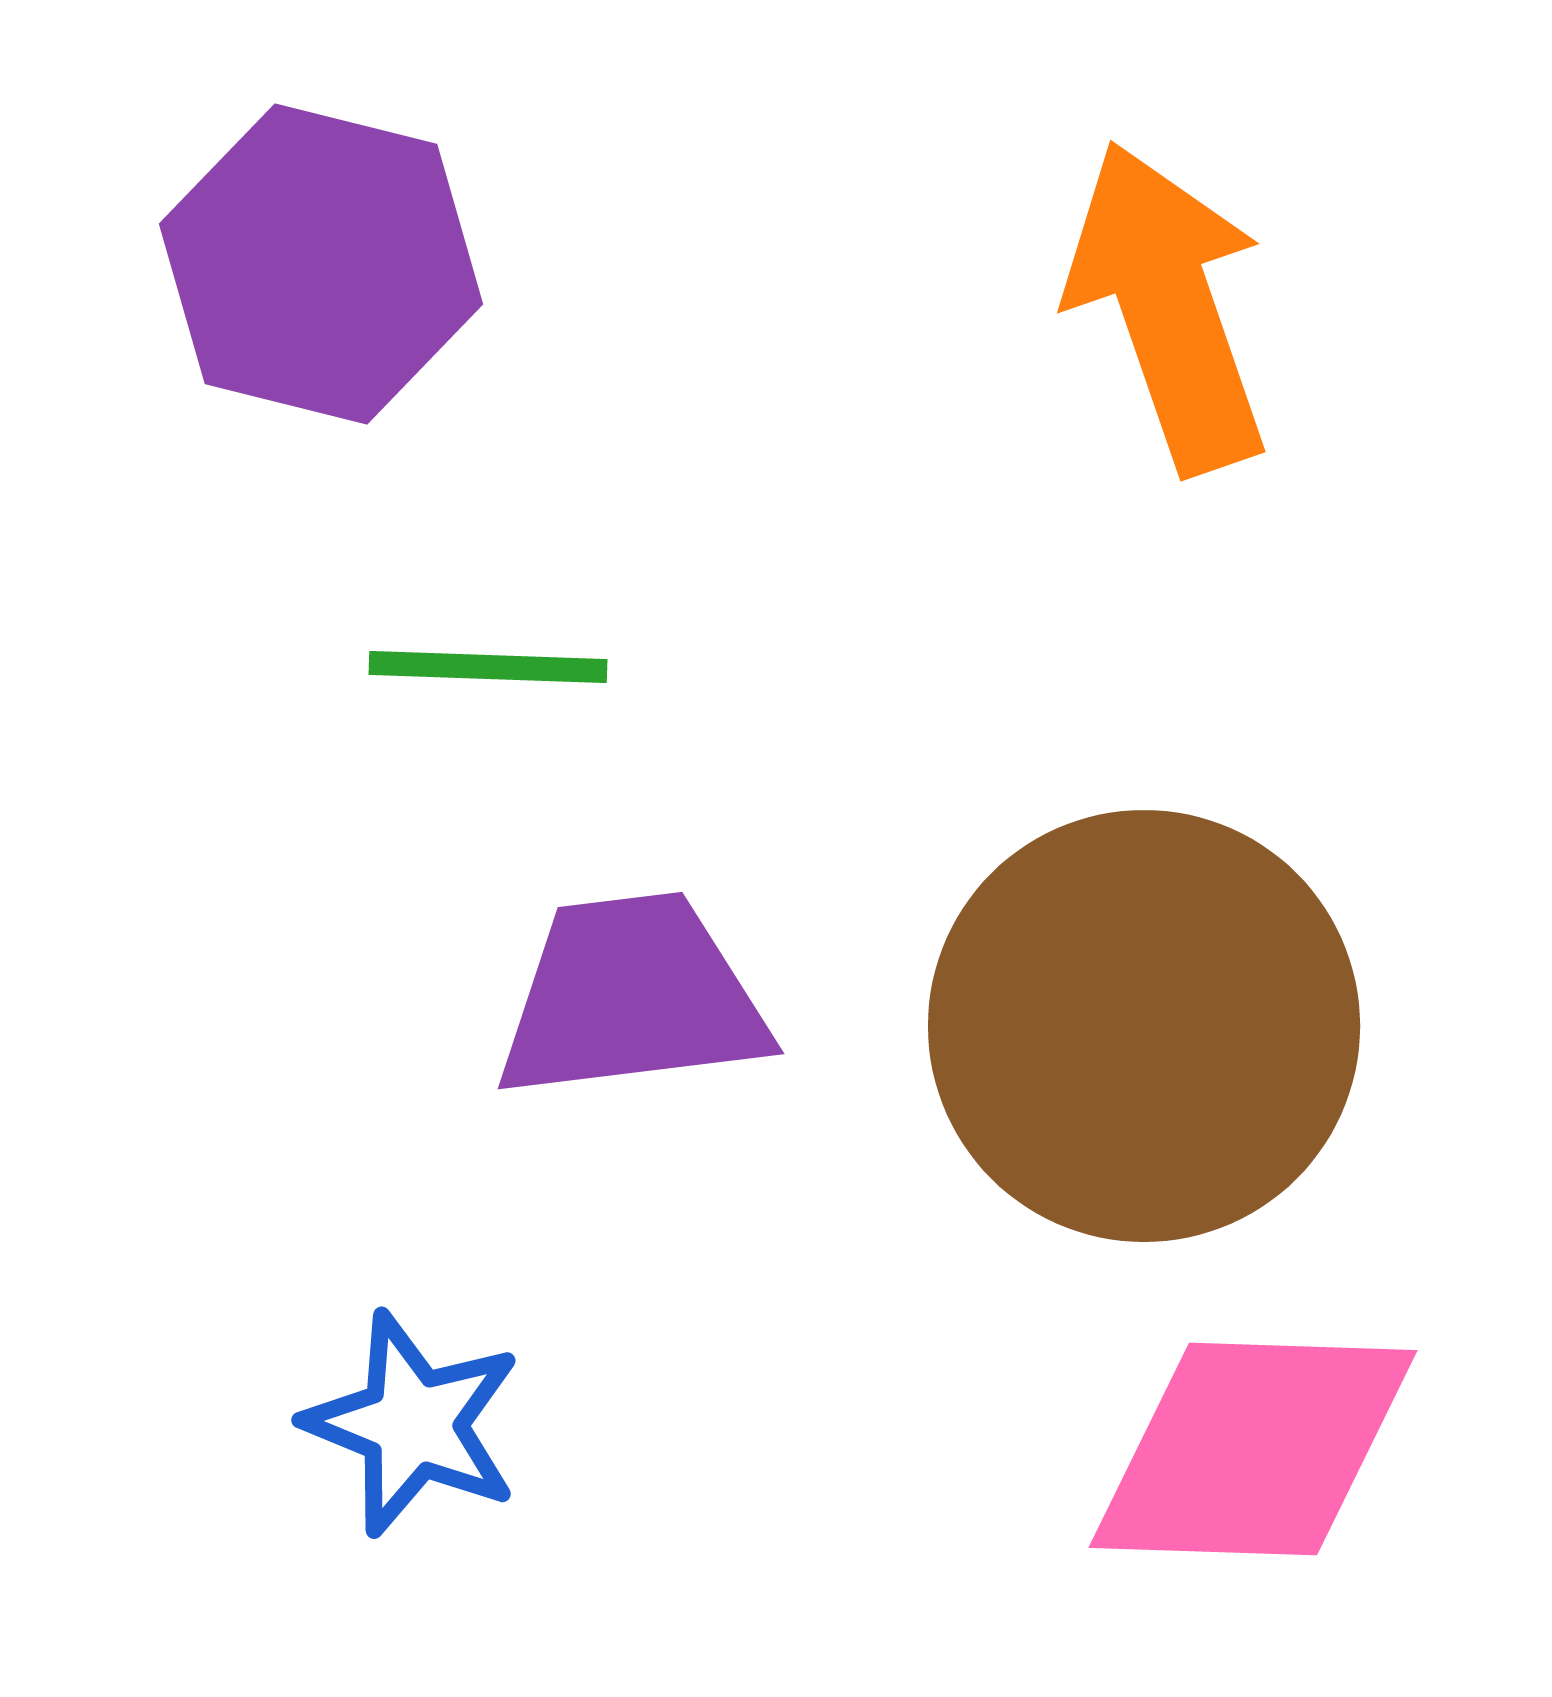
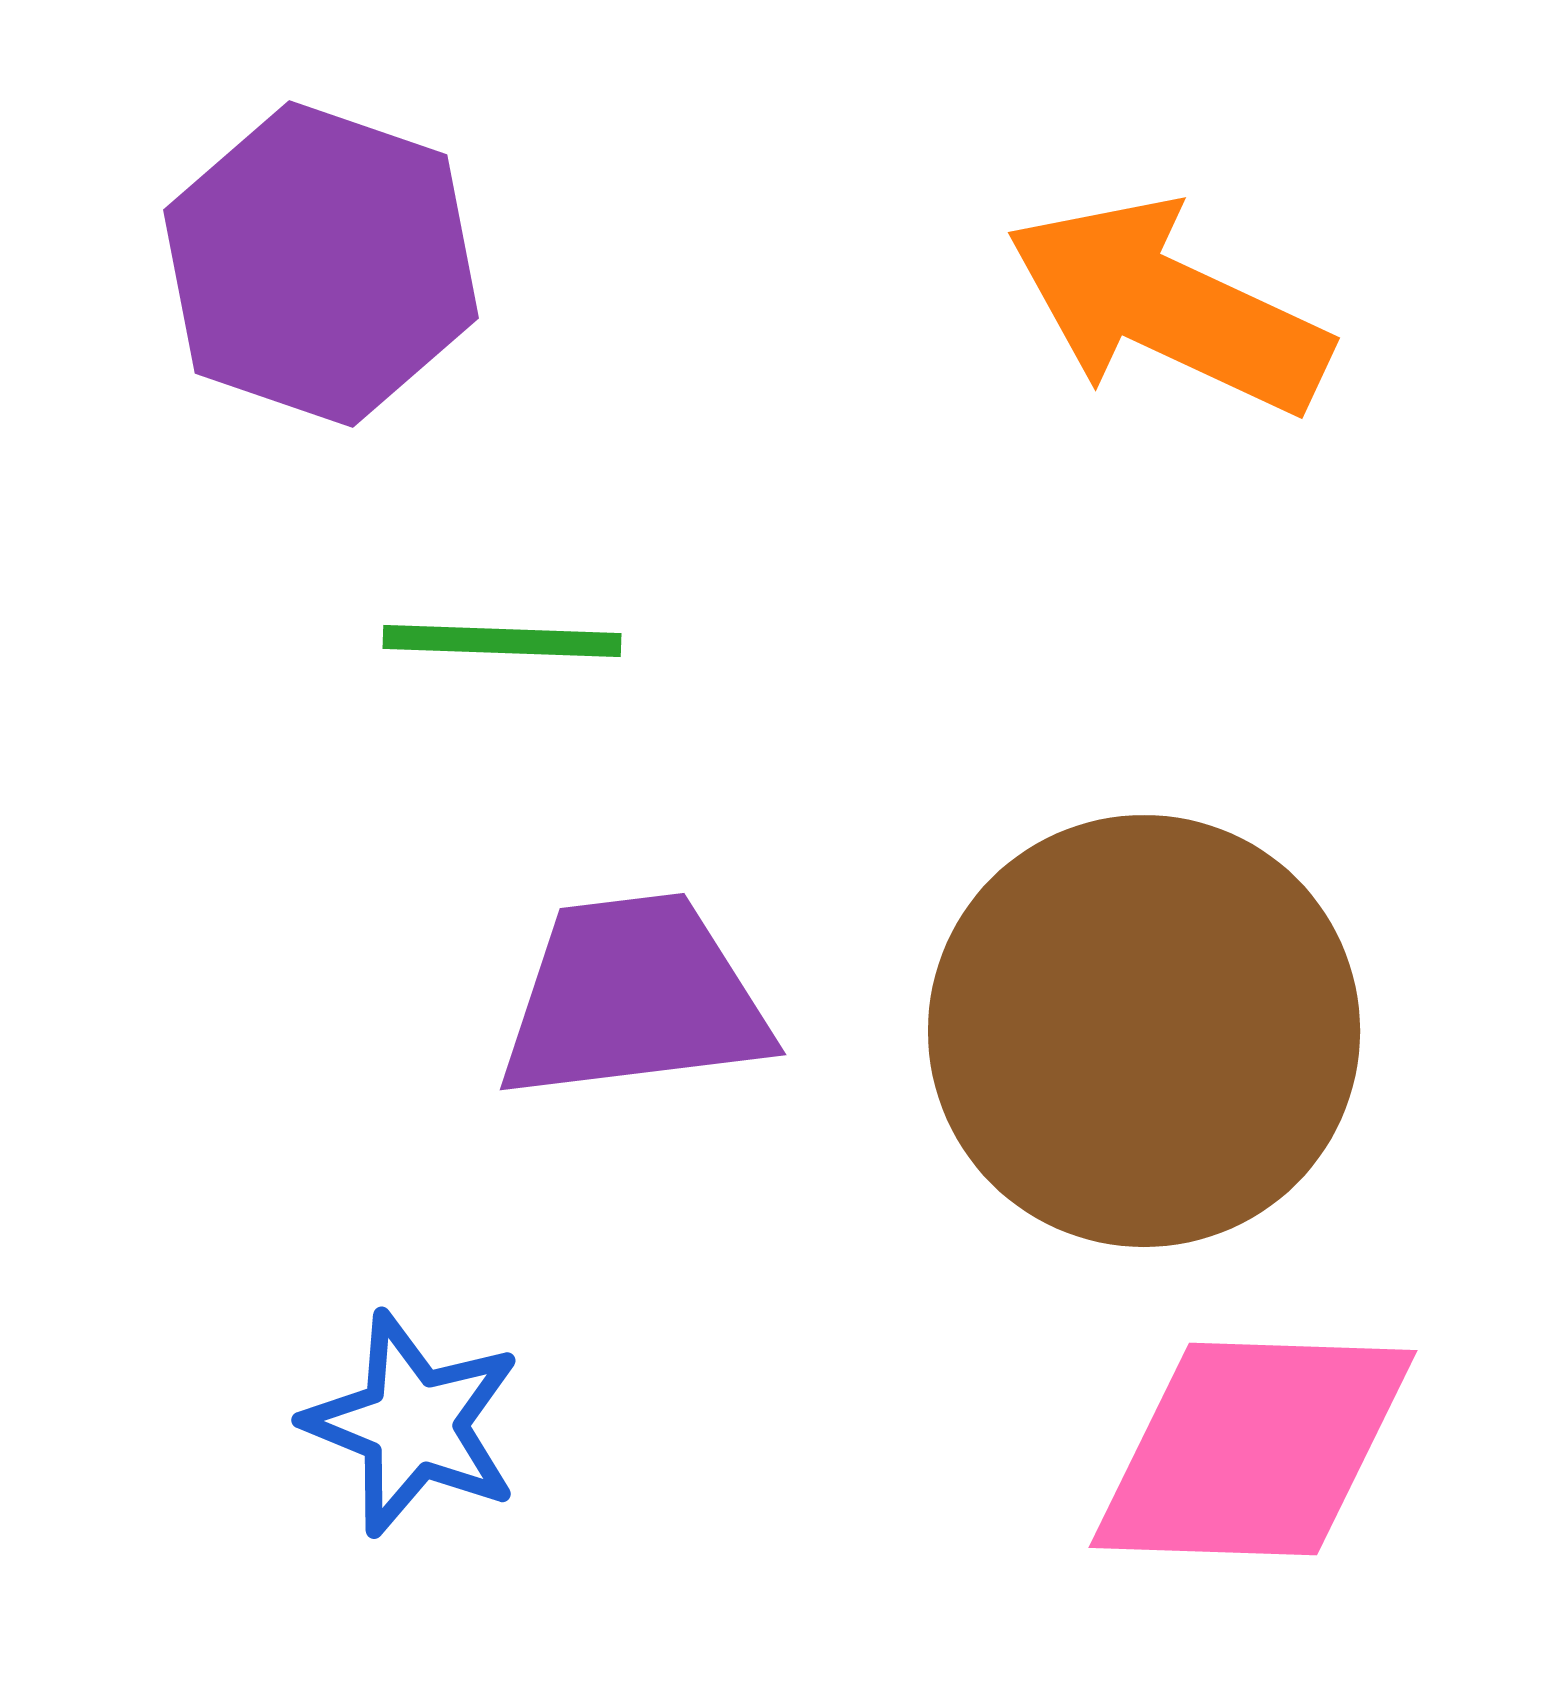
purple hexagon: rotated 5 degrees clockwise
orange arrow: rotated 46 degrees counterclockwise
green line: moved 14 px right, 26 px up
purple trapezoid: moved 2 px right, 1 px down
brown circle: moved 5 px down
